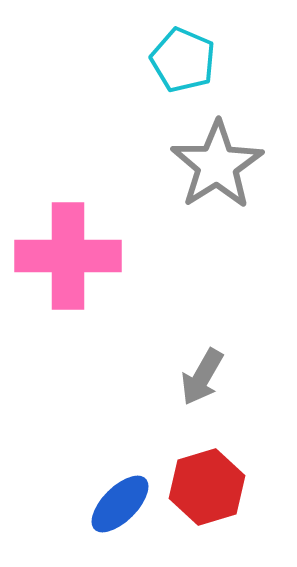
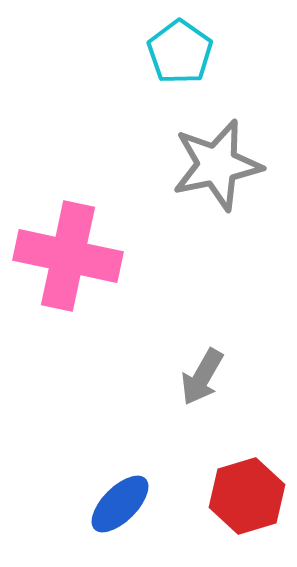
cyan pentagon: moved 3 px left, 8 px up; rotated 12 degrees clockwise
gray star: rotated 20 degrees clockwise
pink cross: rotated 12 degrees clockwise
red hexagon: moved 40 px right, 9 px down
